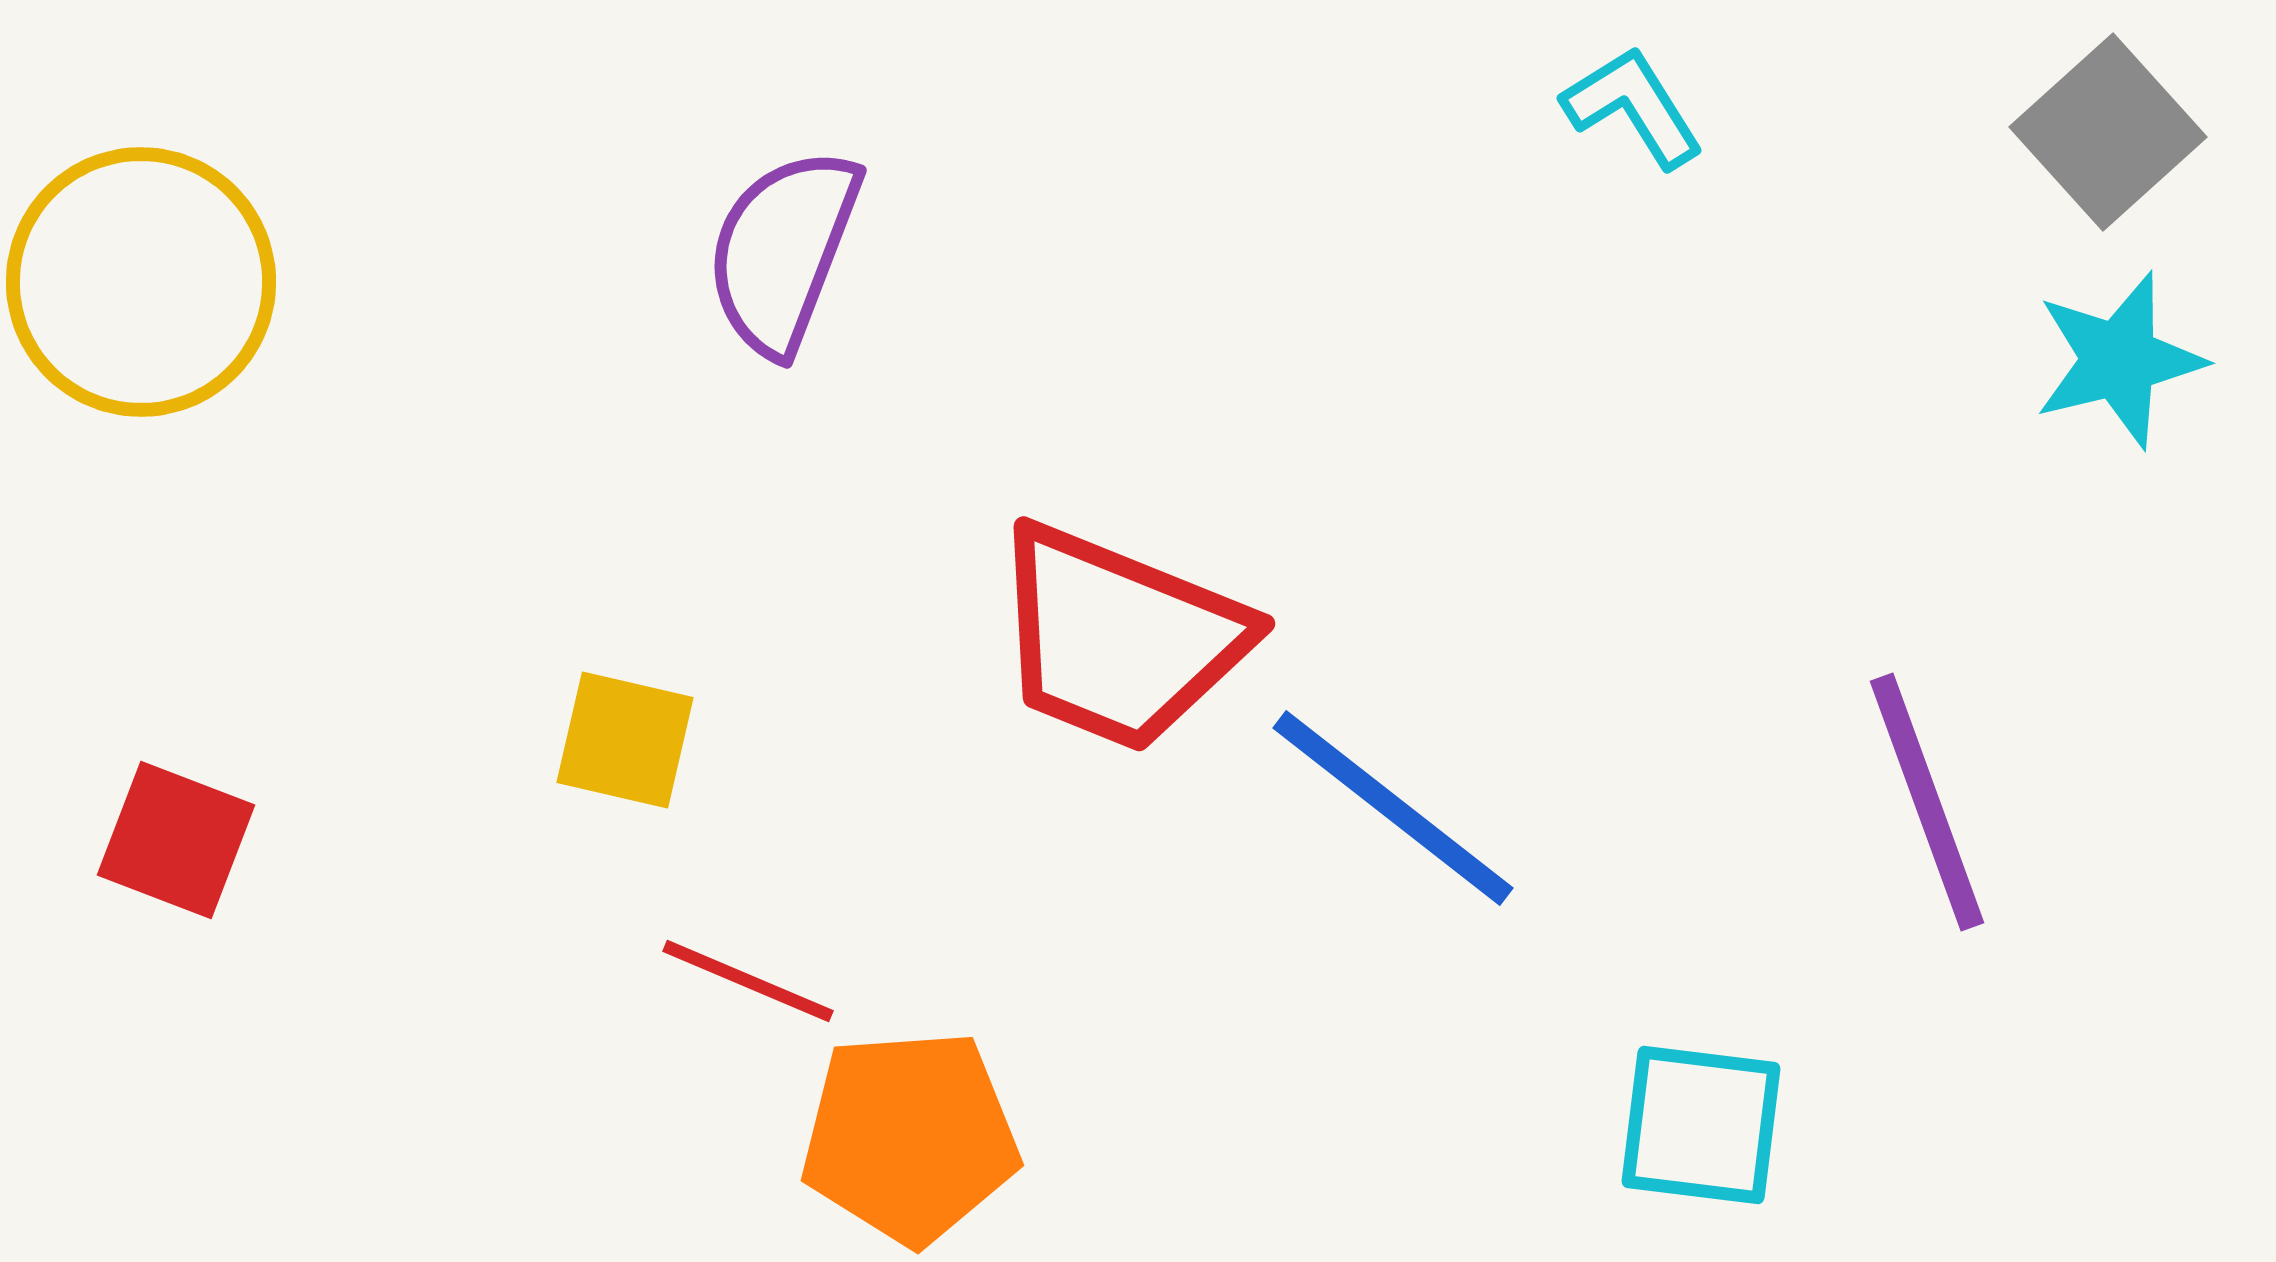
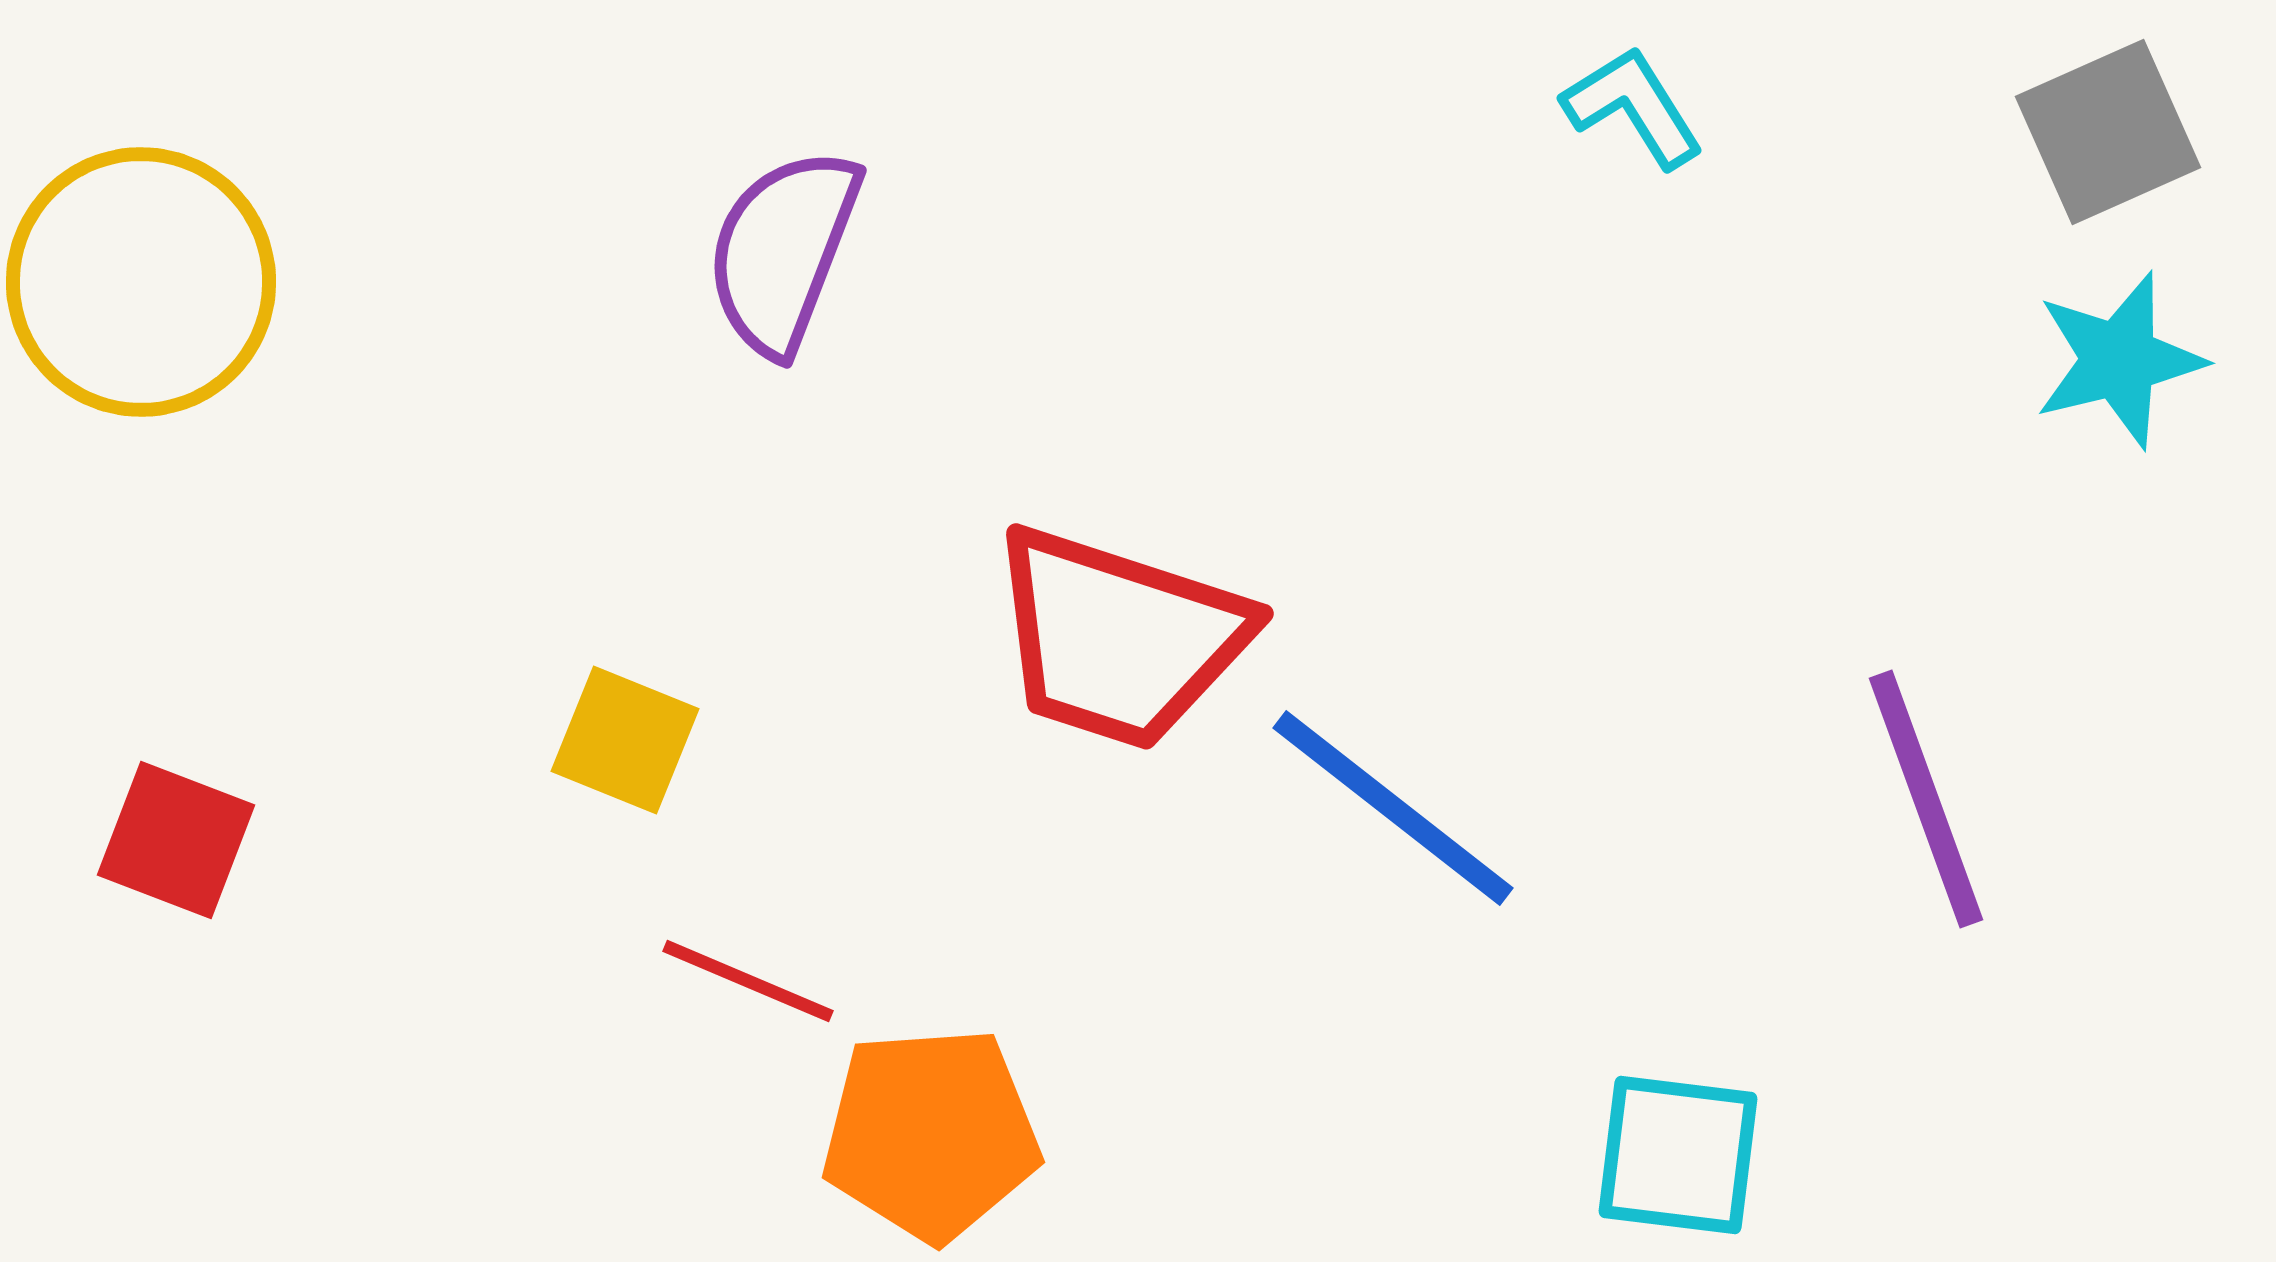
gray square: rotated 18 degrees clockwise
red trapezoid: rotated 4 degrees counterclockwise
yellow square: rotated 9 degrees clockwise
purple line: moved 1 px left, 3 px up
cyan square: moved 23 px left, 30 px down
orange pentagon: moved 21 px right, 3 px up
